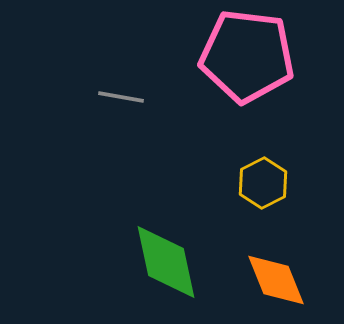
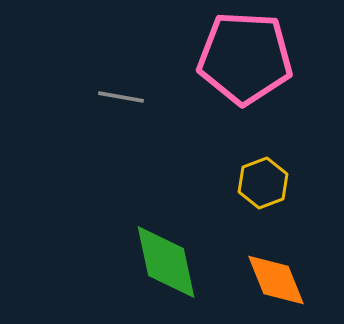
pink pentagon: moved 2 px left, 2 px down; rotated 4 degrees counterclockwise
yellow hexagon: rotated 6 degrees clockwise
